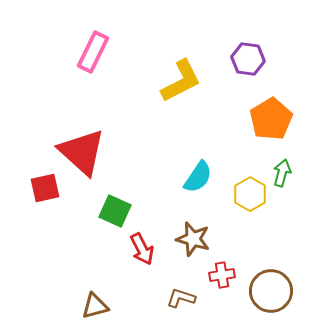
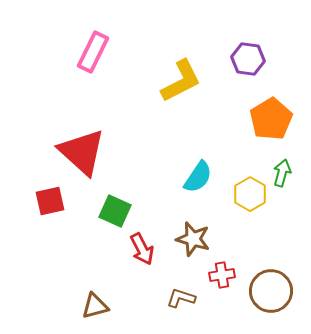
red square: moved 5 px right, 13 px down
